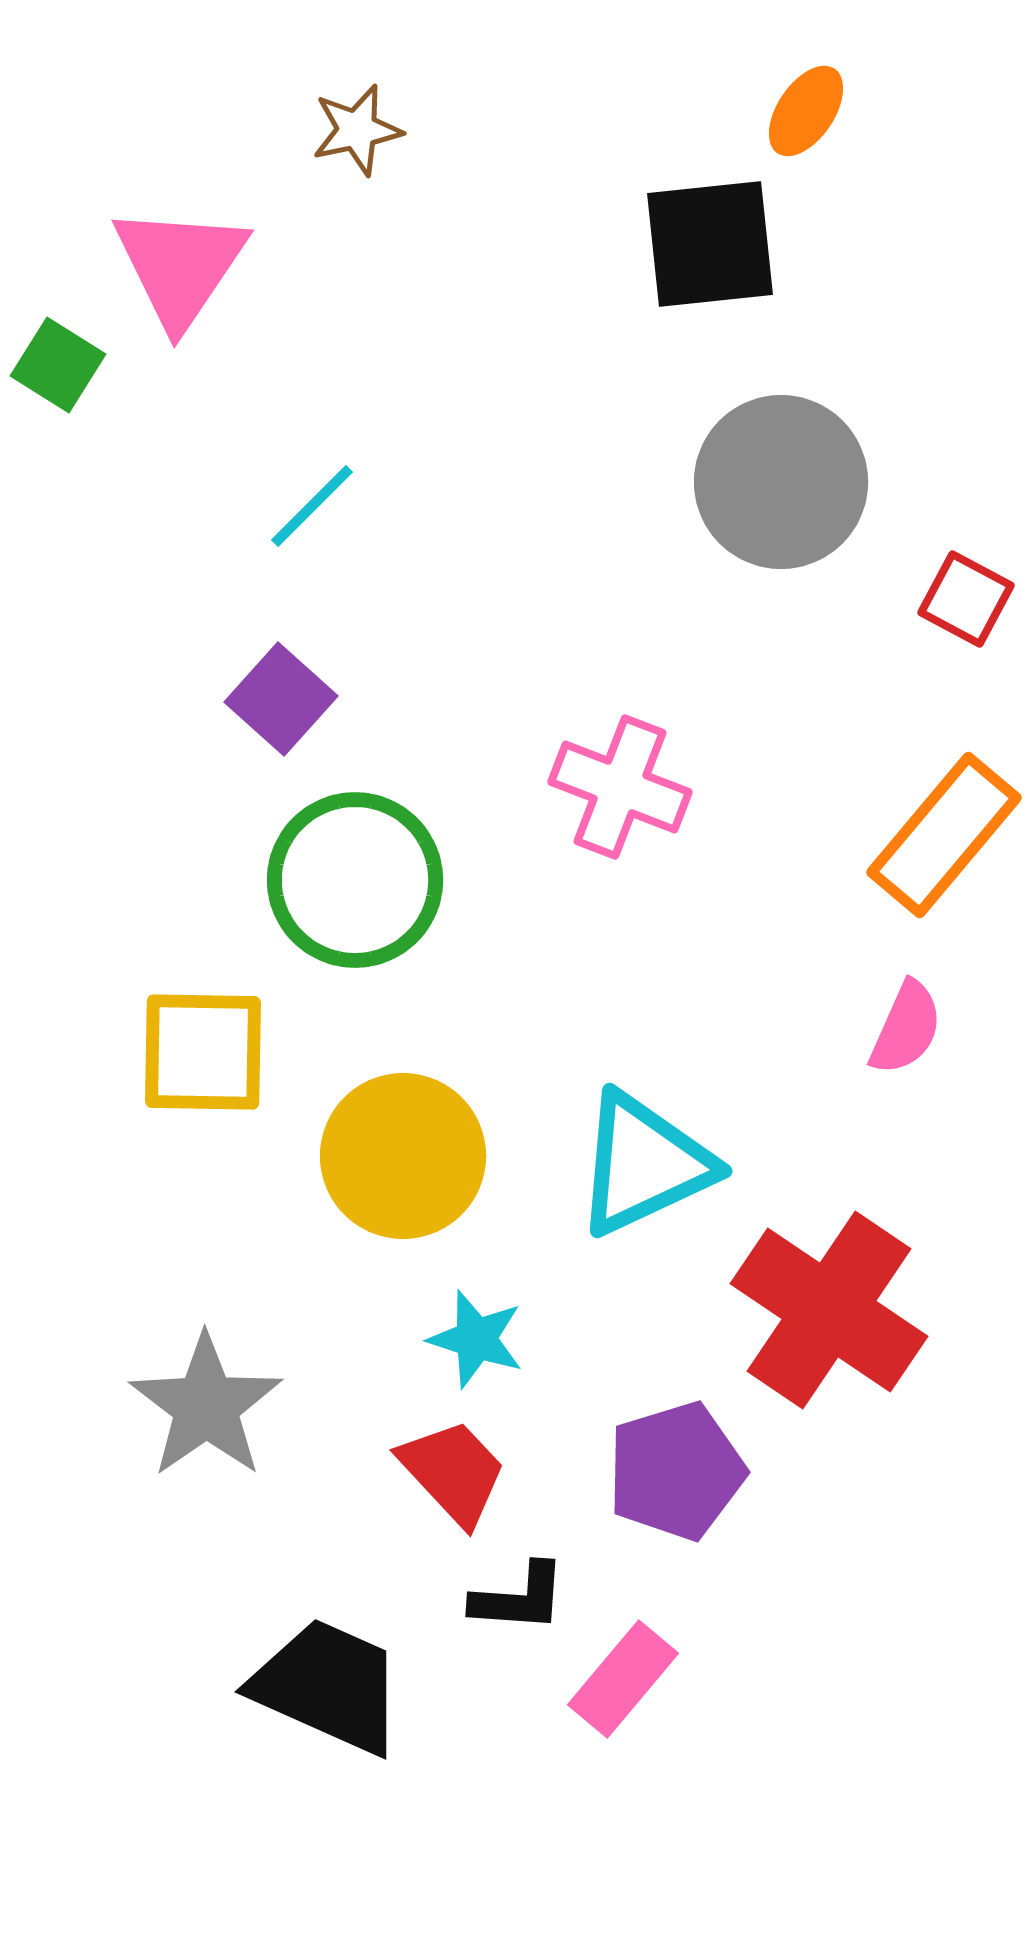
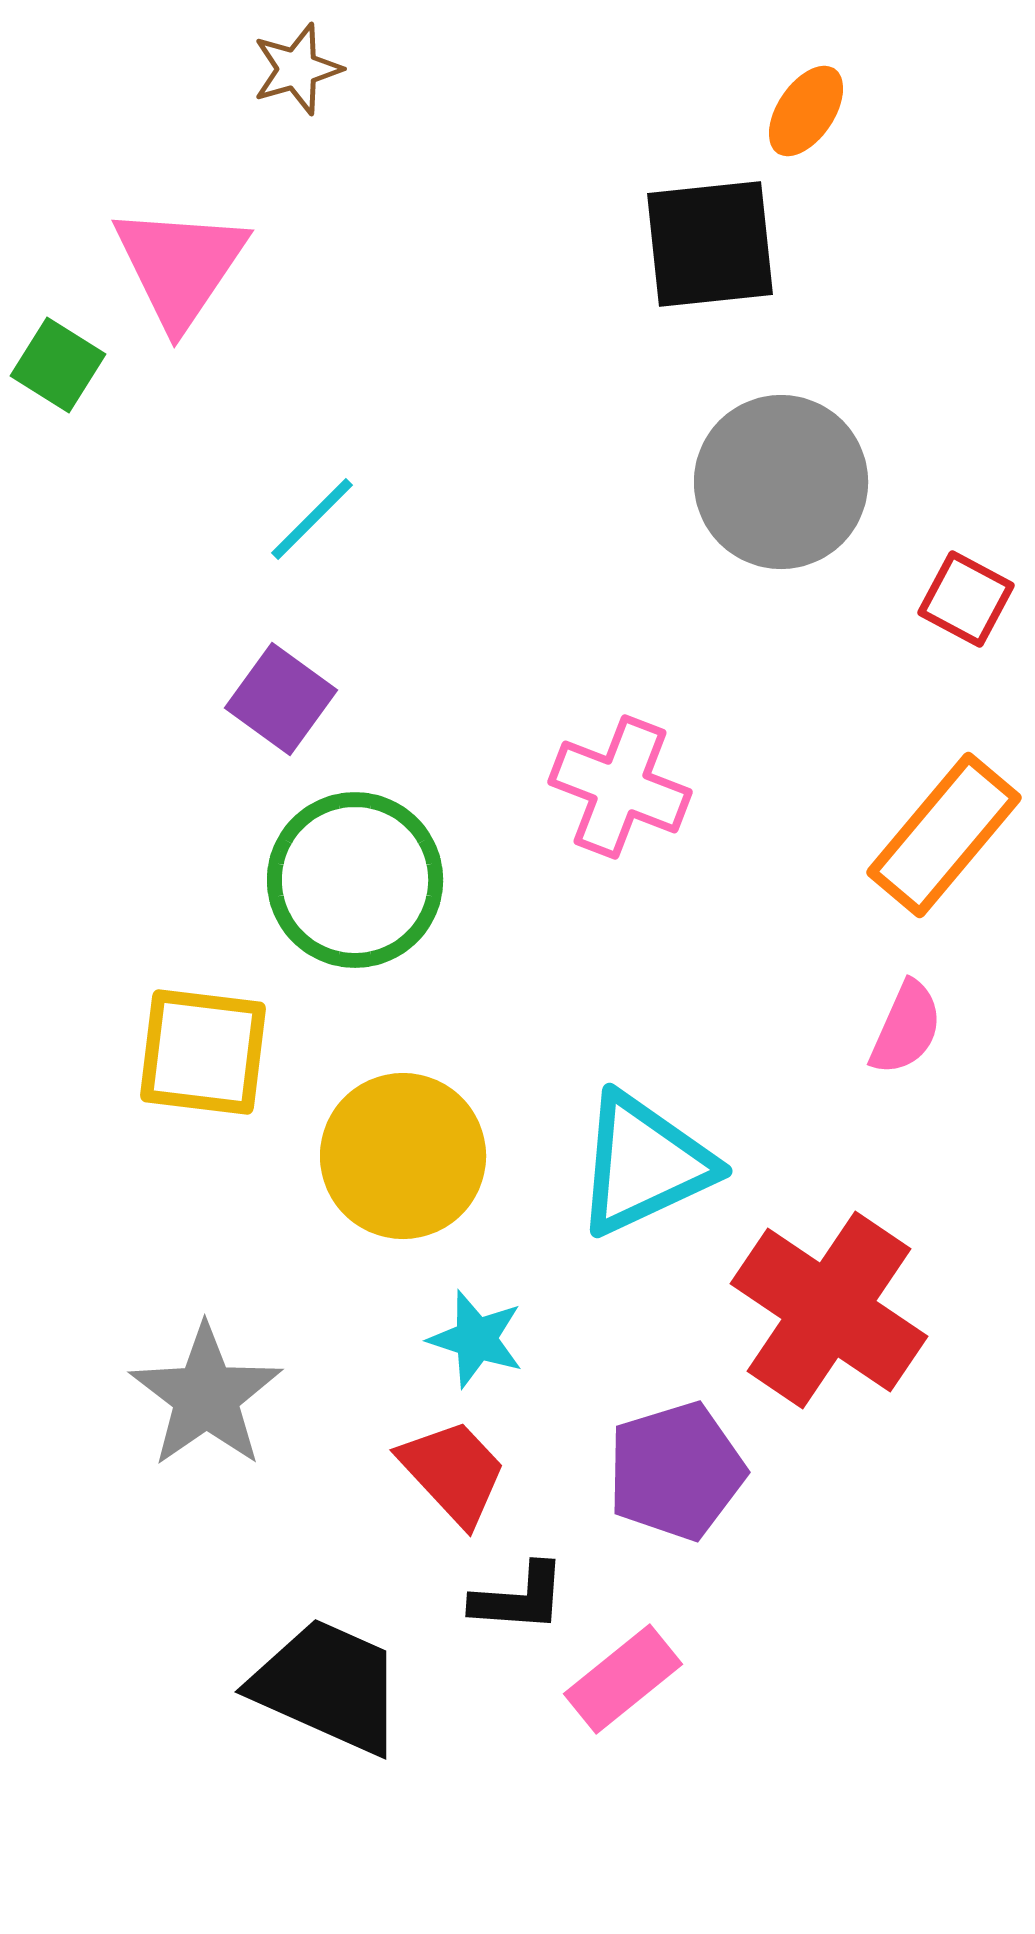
brown star: moved 60 px left, 61 px up; rotated 4 degrees counterclockwise
cyan line: moved 13 px down
purple square: rotated 6 degrees counterclockwise
yellow square: rotated 6 degrees clockwise
gray star: moved 10 px up
pink rectangle: rotated 11 degrees clockwise
